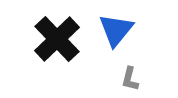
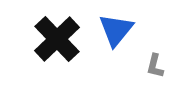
gray L-shape: moved 25 px right, 13 px up
